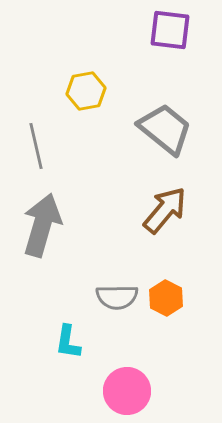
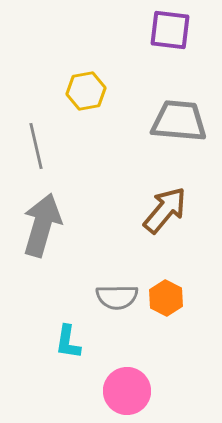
gray trapezoid: moved 14 px right, 8 px up; rotated 34 degrees counterclockwise
